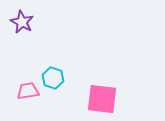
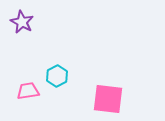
cyan hexagon: moved 4 px right, 2 px up; rotated 15 degrees clockwise
pink square: moved 6 px right
